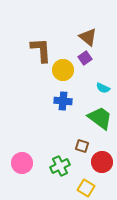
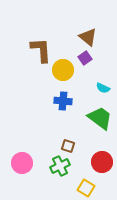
brown square: moved 14 px left
